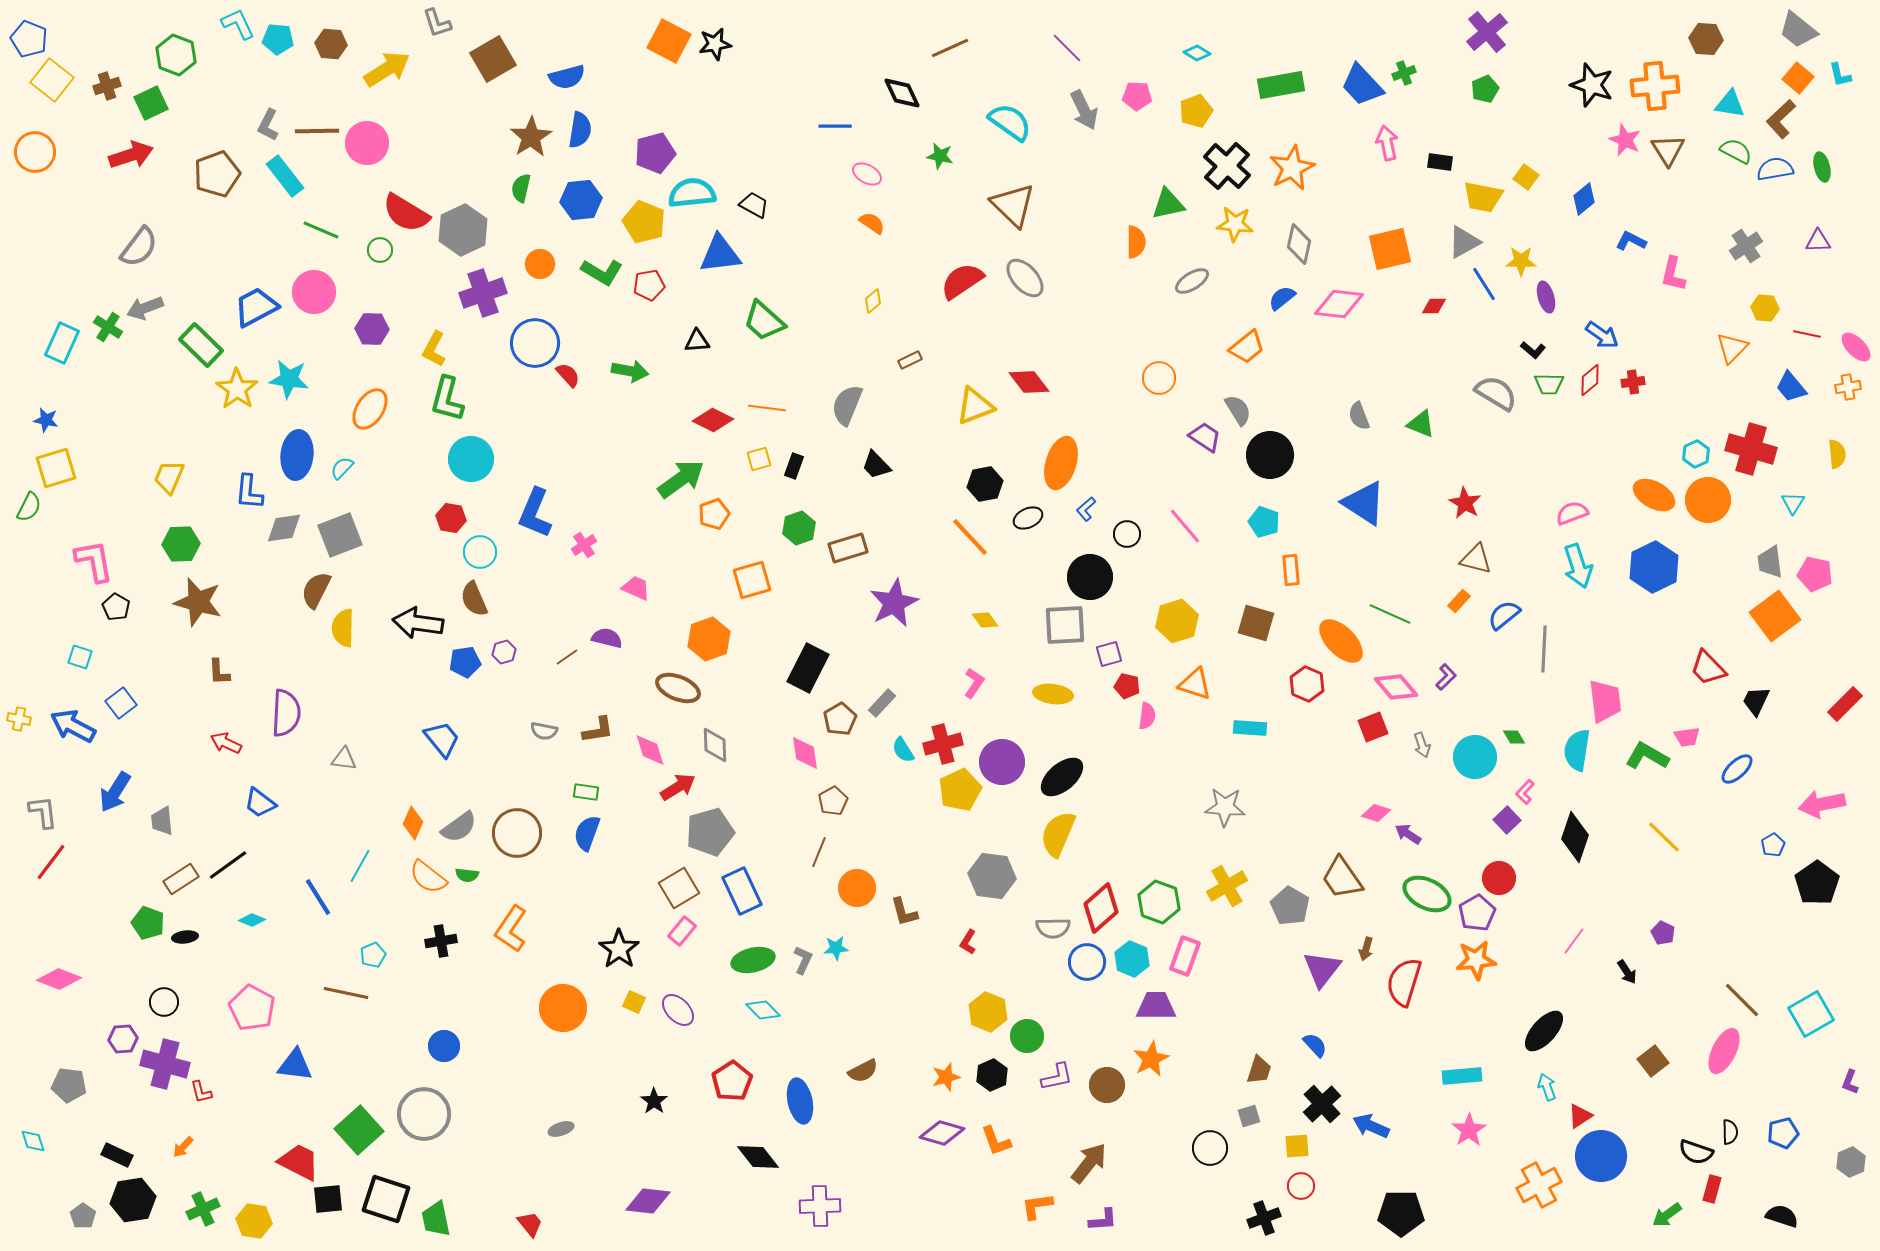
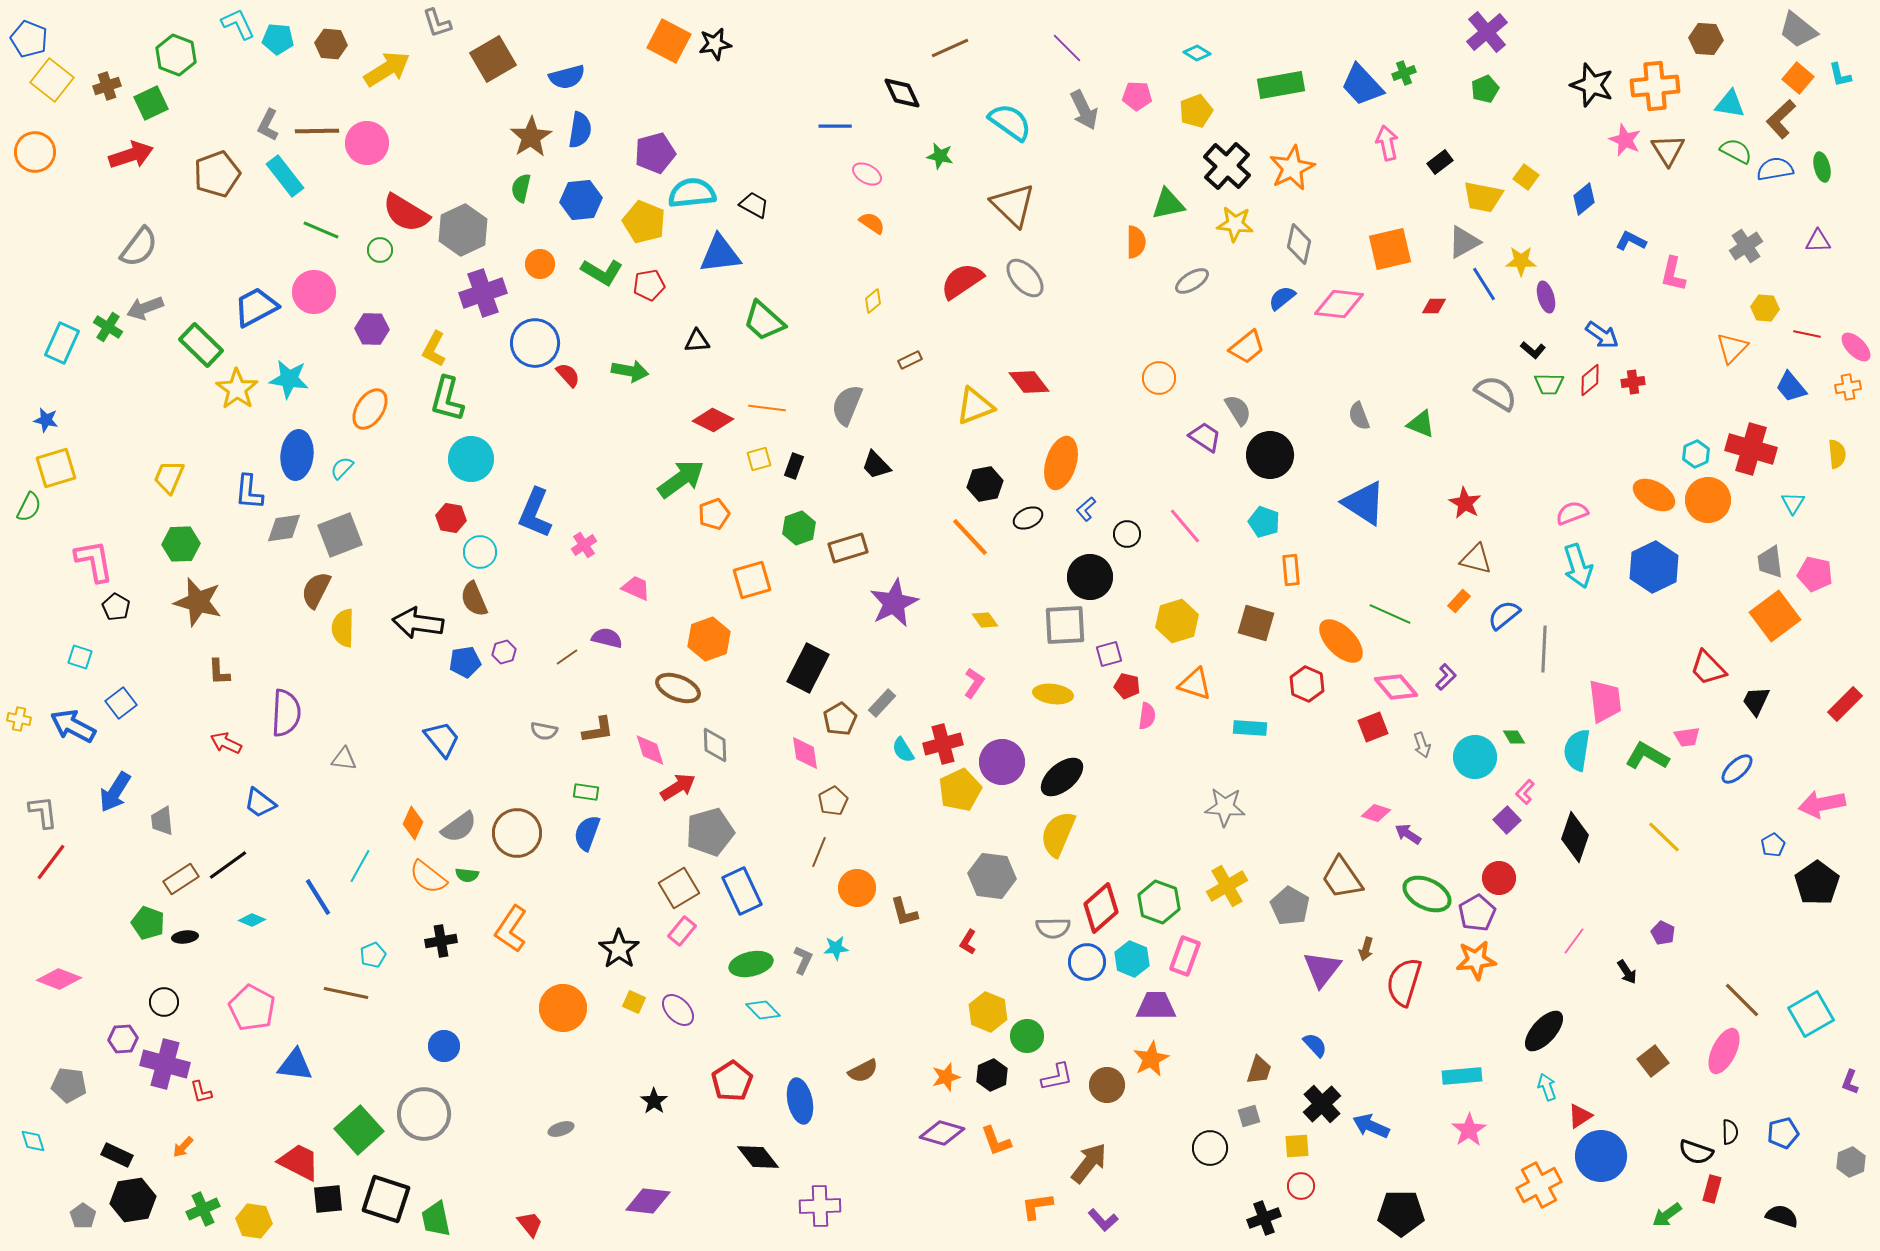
black rectangle at (1440, 162): rotated 45 degrees counterclockwise
green ellipse at (753, 960): moved 2 px left, 4 px down
purple L-shape at (1103, 1220): rotated 52 degrees clockwise
